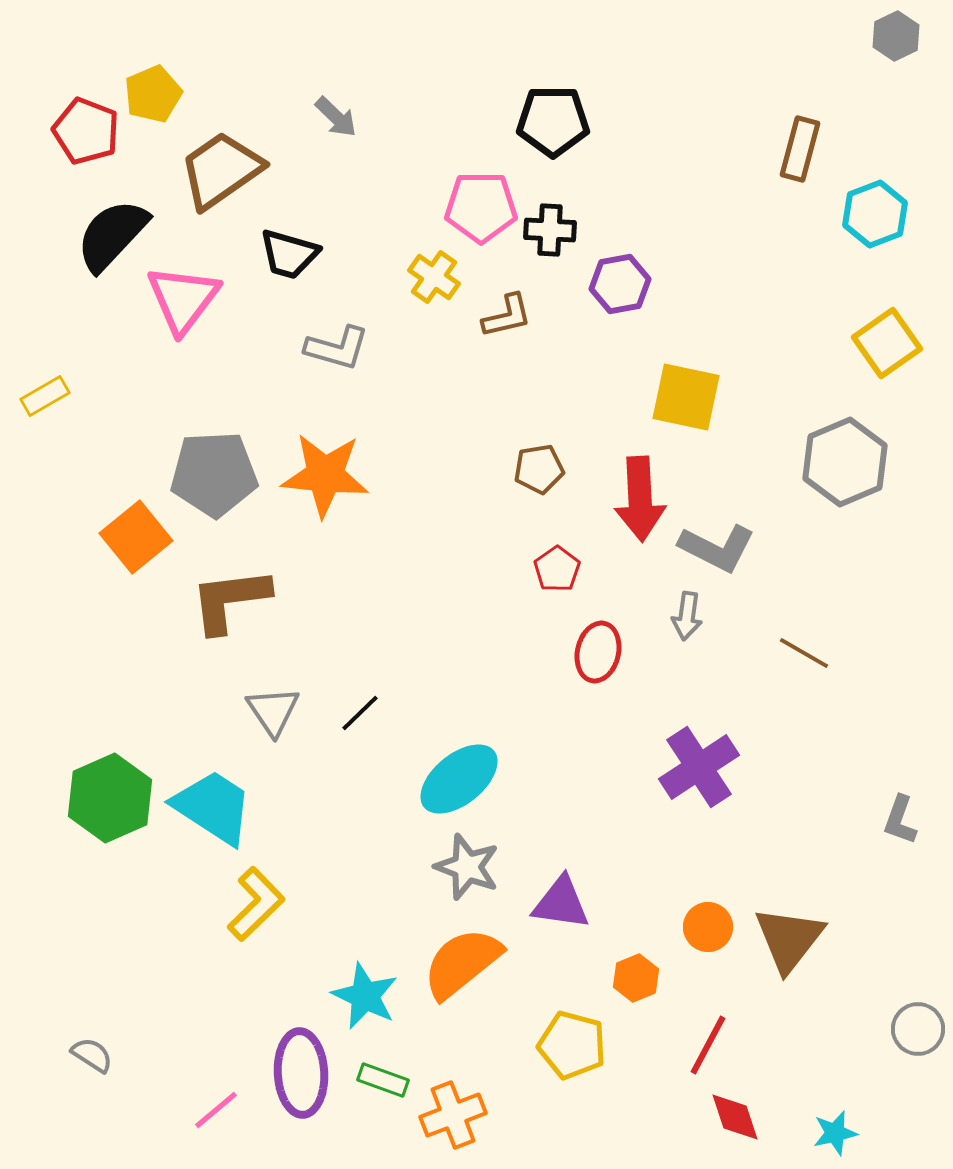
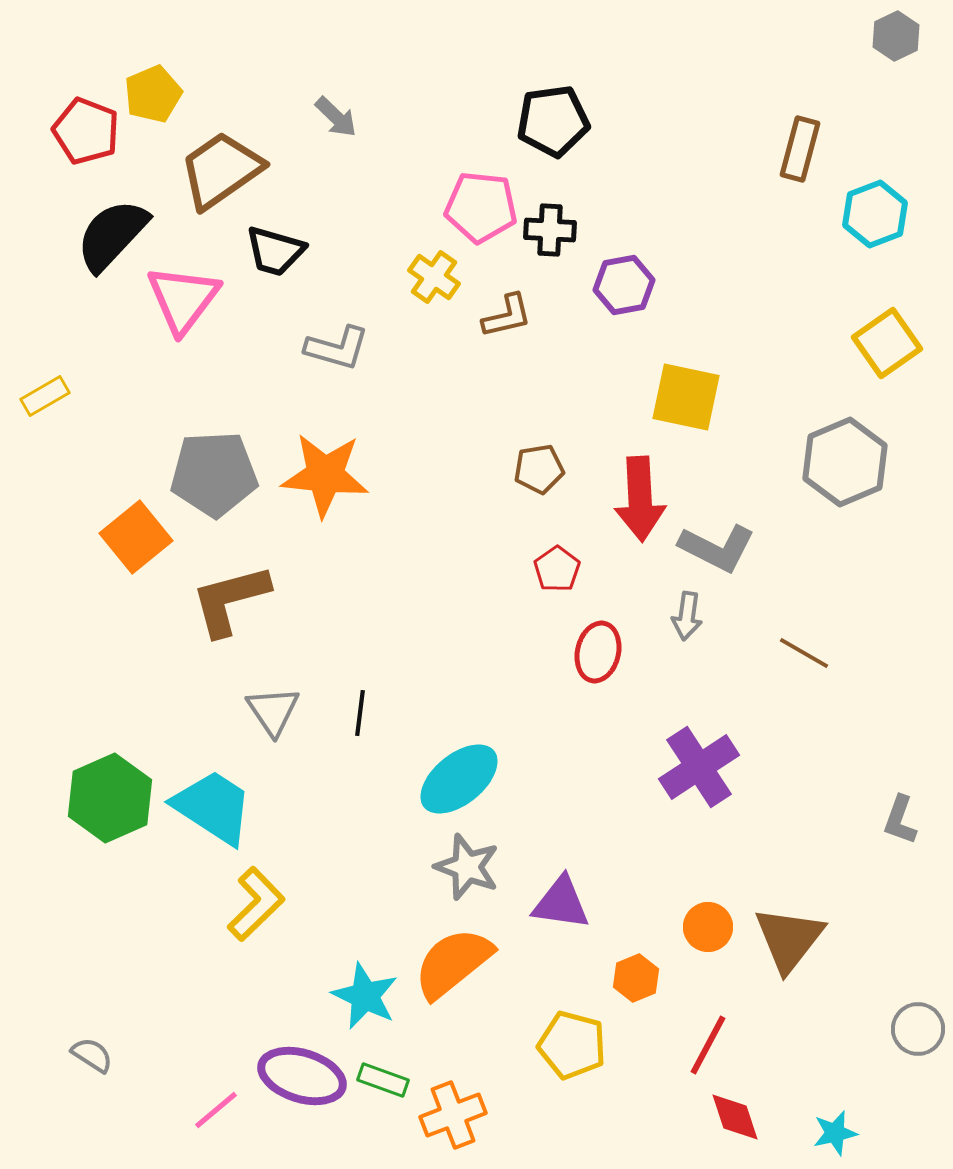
black pentagon at (553, 121): rotated 8 degrees counterclockwise
pink pentagon at (481, 207): rotated 6 degrees clockwise
black trapezoid at (289, 254): moved 14 px left, 3 px up
purple hexagon at (620, 284): moved 4 px right, 1 px down
brown L-shape at (230, 600): rotated 8 degrees counterclockwise
black line at (360, 713): rotated 39 degrees counterclockwise
orange semicircle at (462, 963): moved 9 px left
purple ellipse at (301, 1073): moved 1 px right, 3 px down; rotated 70 degrees counterclockwise
